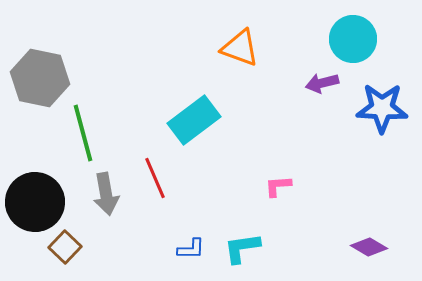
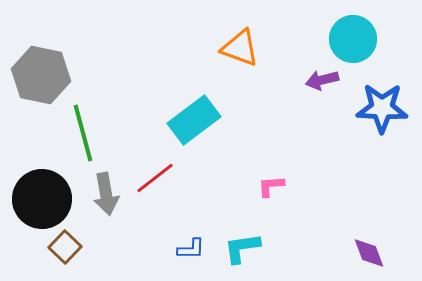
gray hexagon: moved 1 px right, 3 px up
purple arrow: moved 3 px up
red line: rotated 75 degrees clockwise
pink L-shape: moved 7 px left
black circle: moved 7 px right, 3 px up
purple diamond: moved 6 px down; rotated 39 degrees clockwise
